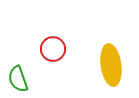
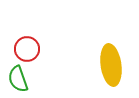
red circle: moved 26 px left
